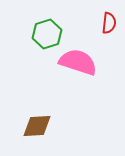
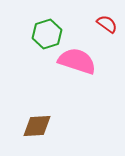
red semicircle: moved 2 px left, 1 px down; rotated 60 degrees counterclockwise
pink semicircle: moved 1 px left, 1 px up
